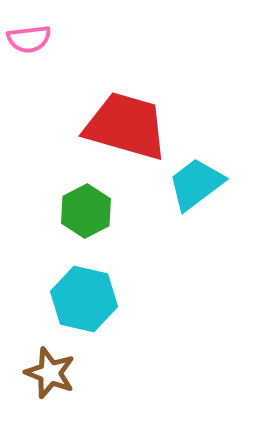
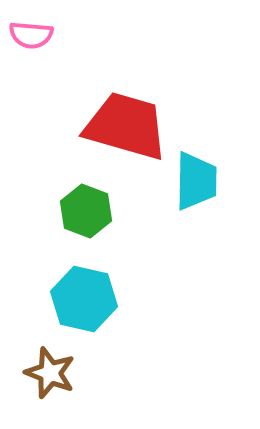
pink semicircle: moved 2 px right, 4 px up; rotated 12 degrees clockwise
cyan trapezoid: moved 3 px up; rotated 128 degrees clockwise
green hexagon: rotated 12 degrees counterclockwise
